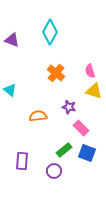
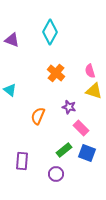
orange semicircle: rotated 60 degrees counterclockwise
purple circle: moved 2 px right, 3 px down
